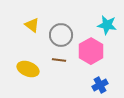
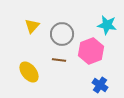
yellow triangle: moved 1 px down; rotated 35 degrees clockwise
gray circle: moved 1 px right, 1 px up
pink hexagon: rotated 10 degrees clockwise
yellow ellipse: moved 1 px right, 3 px down; rotated 30 degrees clockwise
blue cross: rotated 28 degrees counterclockwise
